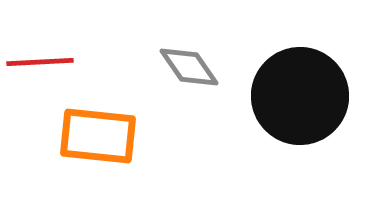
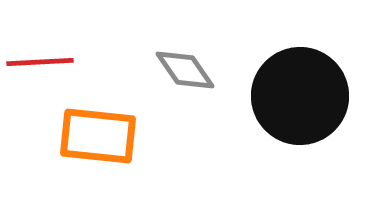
gray diamond: moved 4 px left, 3 px down
